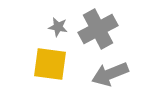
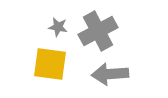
gray cross: moved 2 px down
gray arrow: rotated 18 degrees clockwise
